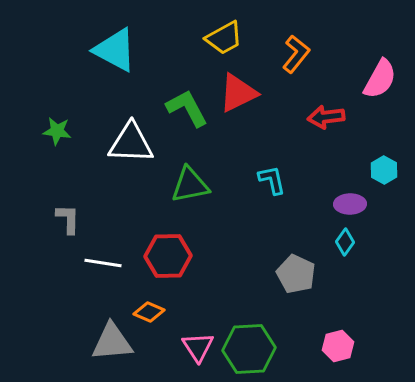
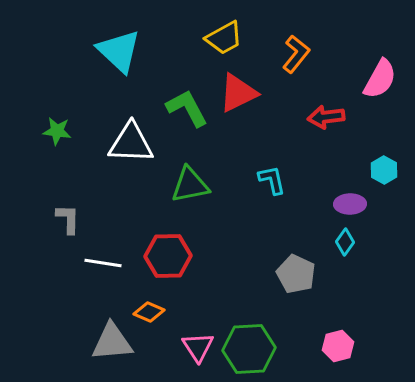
cyan triangle: moved 4 px right, 1 px down; rotated 15 degrees clockwise
